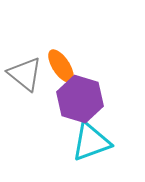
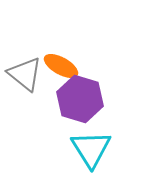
orange ellipse: rotated 28 degrees counterclockwise
cyan triangle: moved 7 px down; rotated 42 degrees counterclockwise
